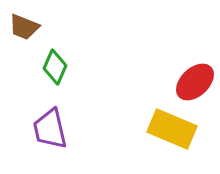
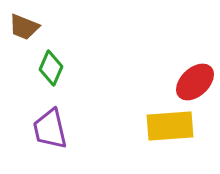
green diamond: moved 4 px left, 1 px down
yellow rectangle: moved 2 px left, 3 px up; rotated 27 degrees counterclockwise
